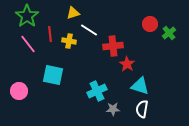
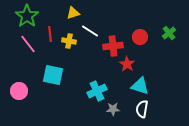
red circle: moved 10 px left, 13 px down
white line: moved 1 px right, 1 px down
